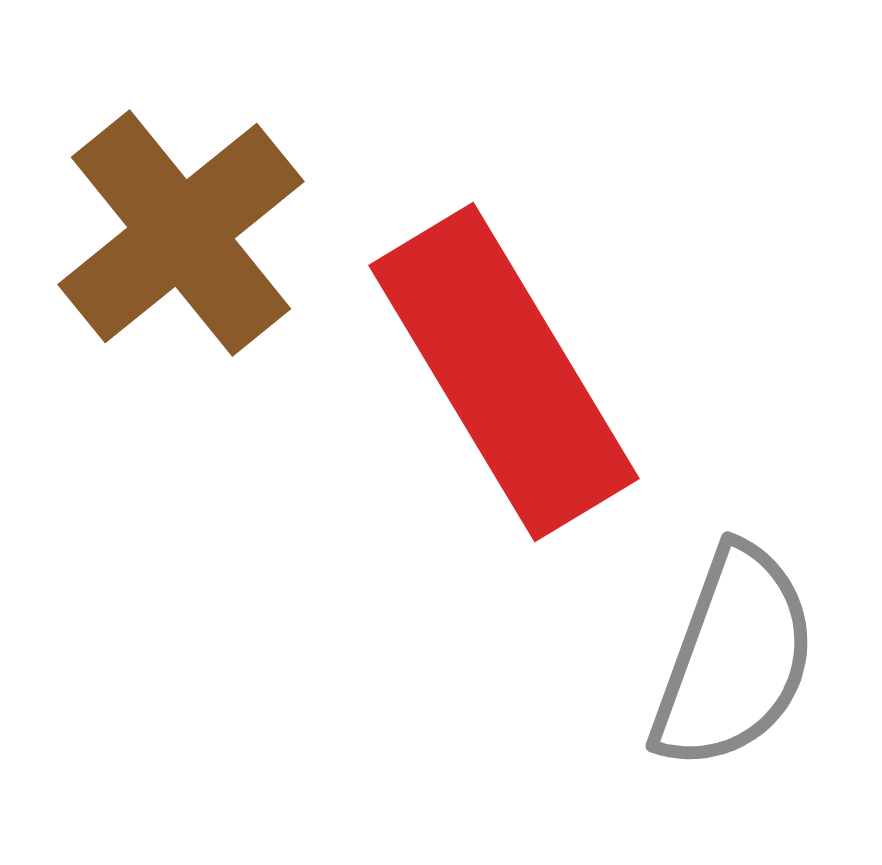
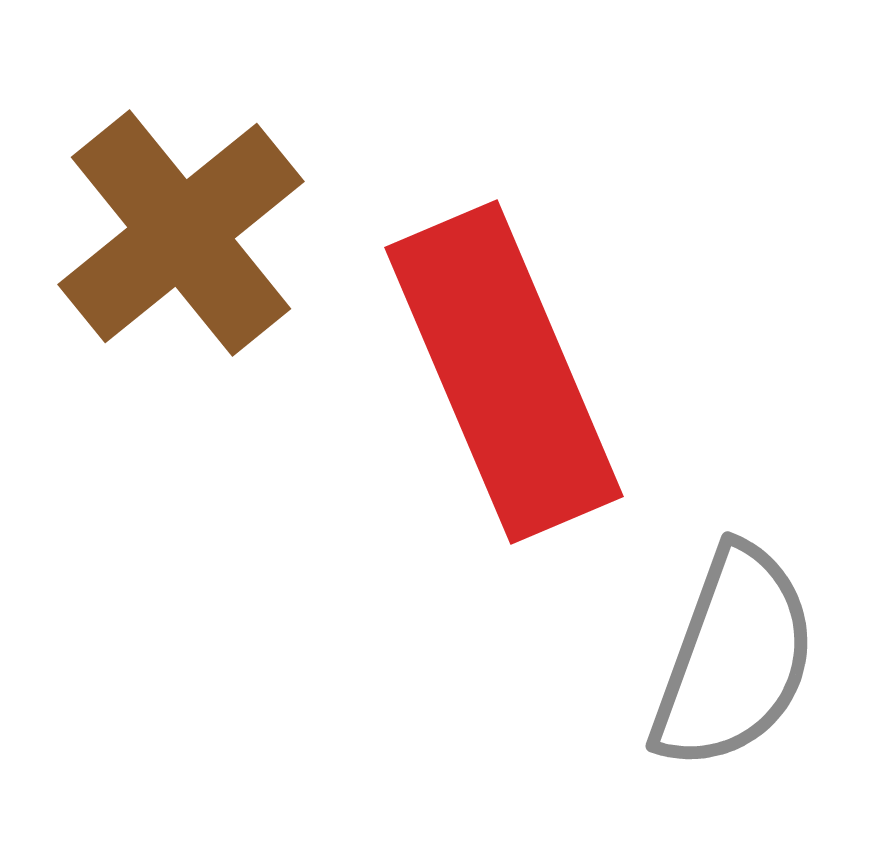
red rectangle: rotated 8 degrees clockwise
